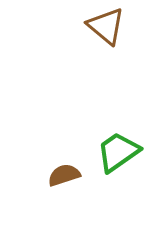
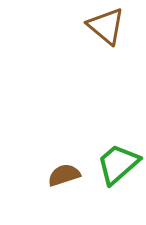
green trapezoid: moved 12 px down; rotated 6 degrees counterclockwise
